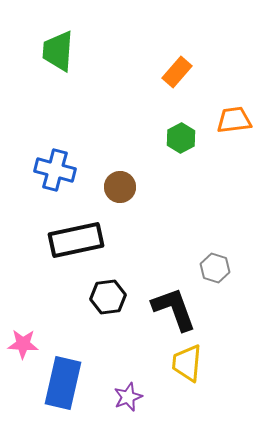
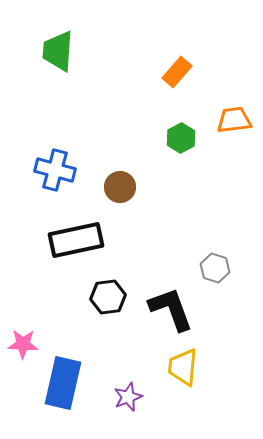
black L-shape: moved 3 px left
yellow trapezoid: moved 4 px left, 4 px down
